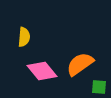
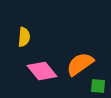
green square: moved 1 px left, 1 px up
